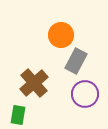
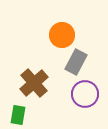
orange circle: moved 1 px right
gray rectangle: moved 1 px down
